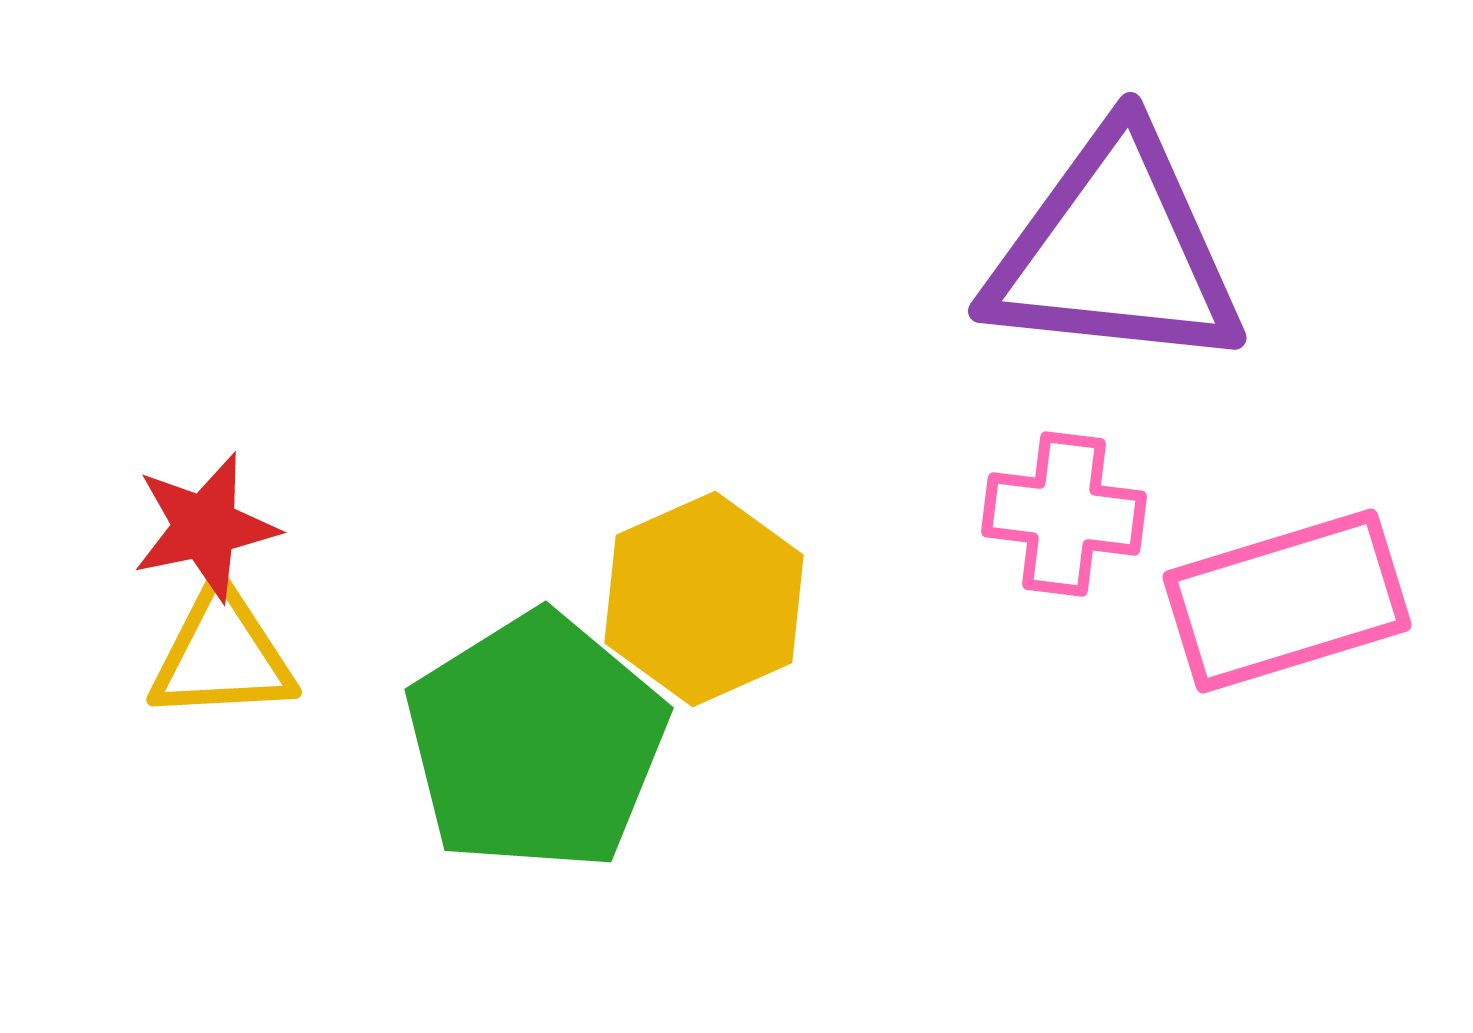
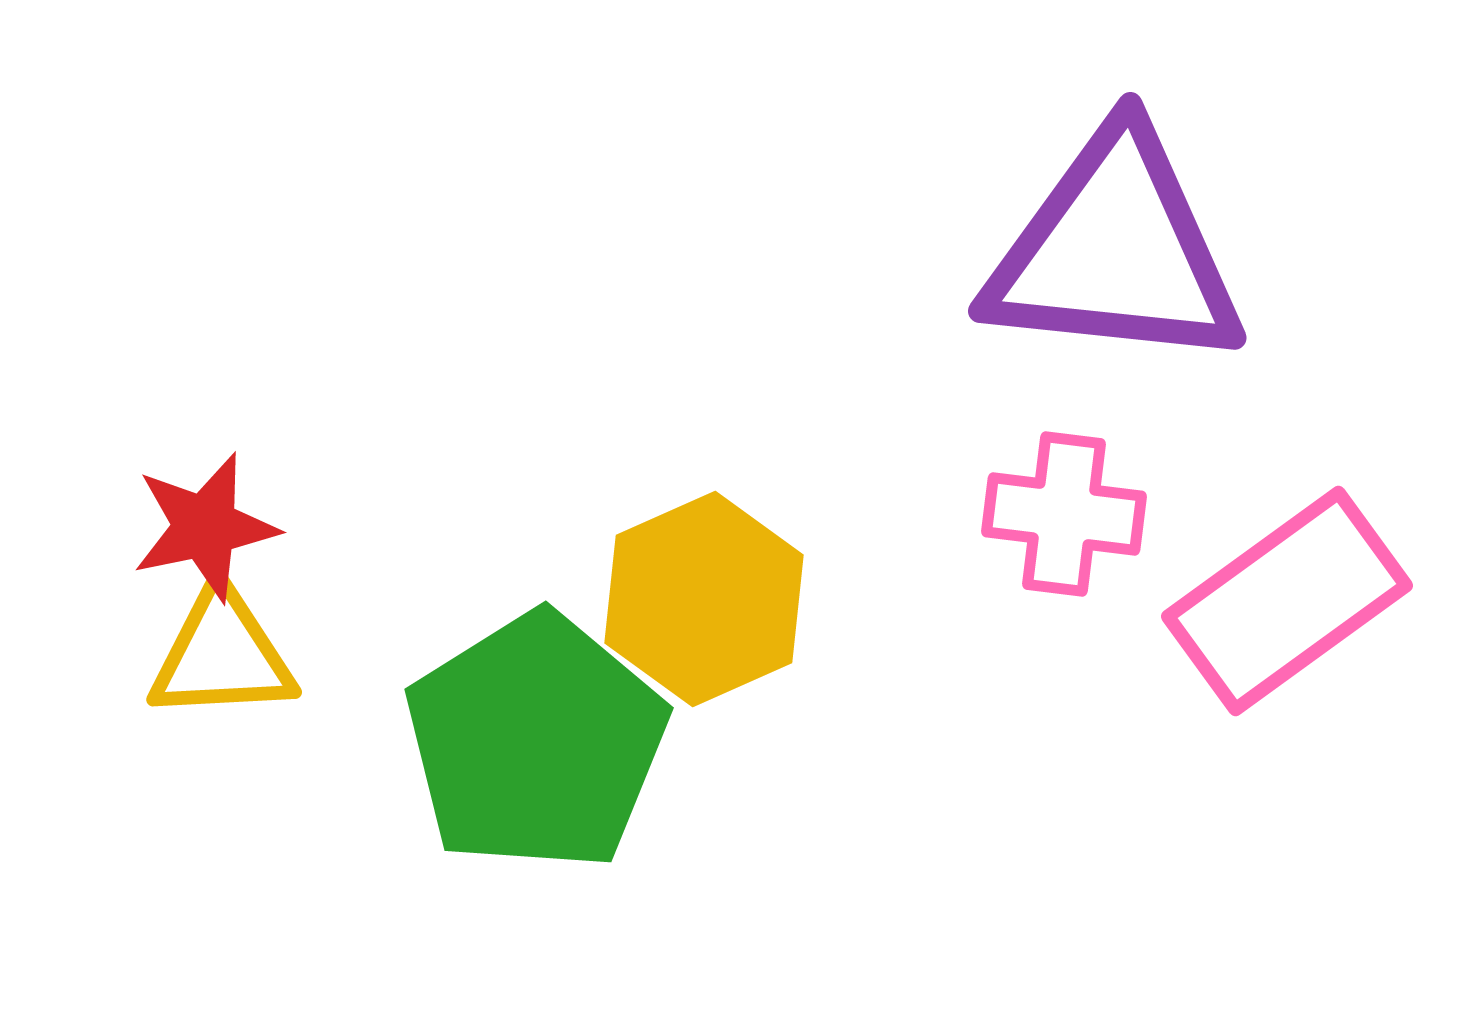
pink rectangle: rotated 19 degrees counterclockwise
